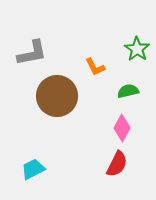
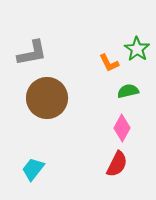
orange L-shape: moved 14 px right, 4 px up
brown circle: moved 10 px left, 2 px down
cyan trapezoid: rotated 25 degrees counterclockwise
